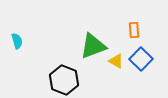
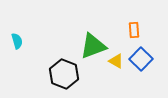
black hexagon: moved 6 px up
